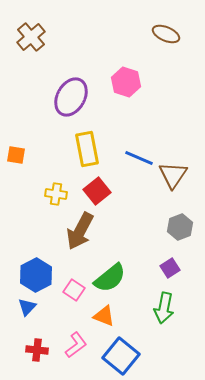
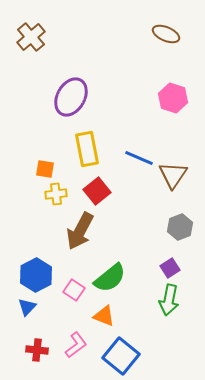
pink hexagon: moved 47 px right, 16 px down
orange square: moved 29 px right, 14 px down
yellow cross: rotated 15 degrees counterclockwise
green arrow: moved 5 px right, 8 px up
